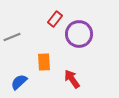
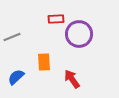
red rectangle: moved 1 px right; rotated 49 degrees clockwise
blue semicircle: moved 3 px left, 5 px up
